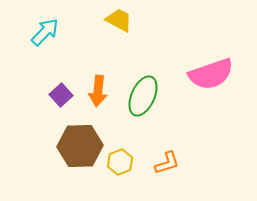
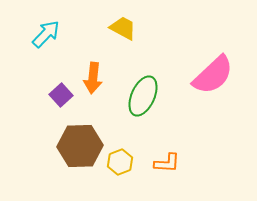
yellow trapezoid: moved 4 px right, 8 px down
cyan arrow: moved 1 px right, 2 px down
pink semicircle: moved 2 px right, 1 px down; rotated 24 degrees counterclockwise
orange arrow: moved 5 px left, 13 px up
orange L-shape: rotated 20 degrees clockwise
